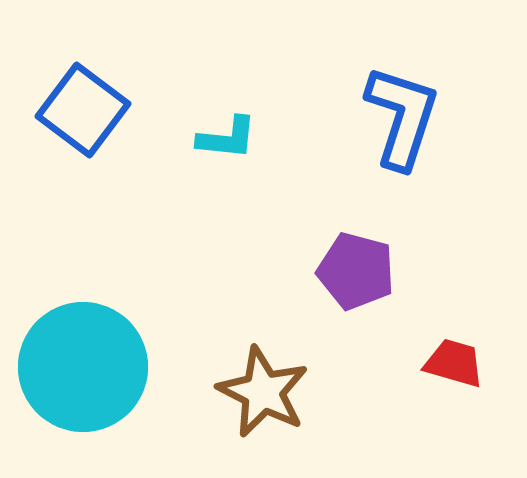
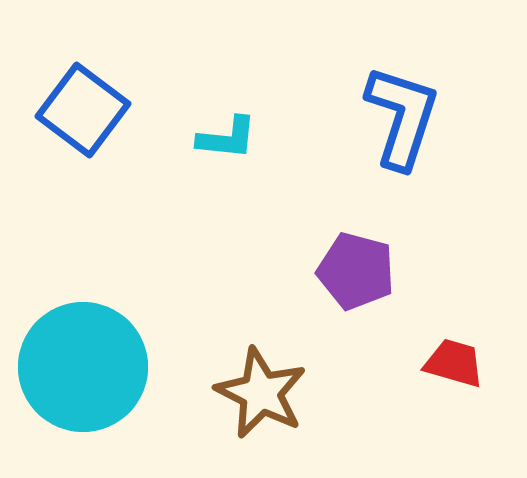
brown star: moved 2 px left, 1 px down
